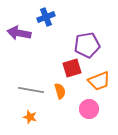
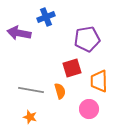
purple pentagon: moved 6 px up
orange trapezoid: rotated 110 degrees clockwise
